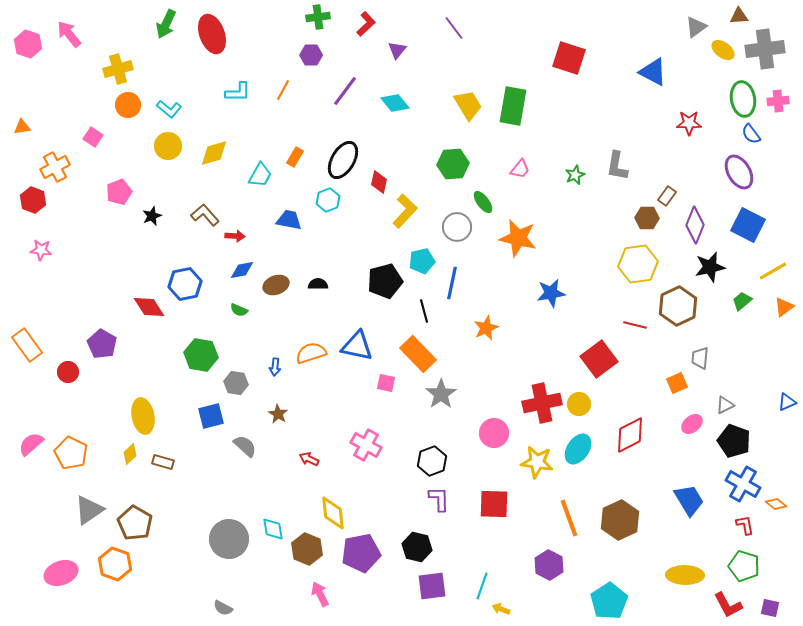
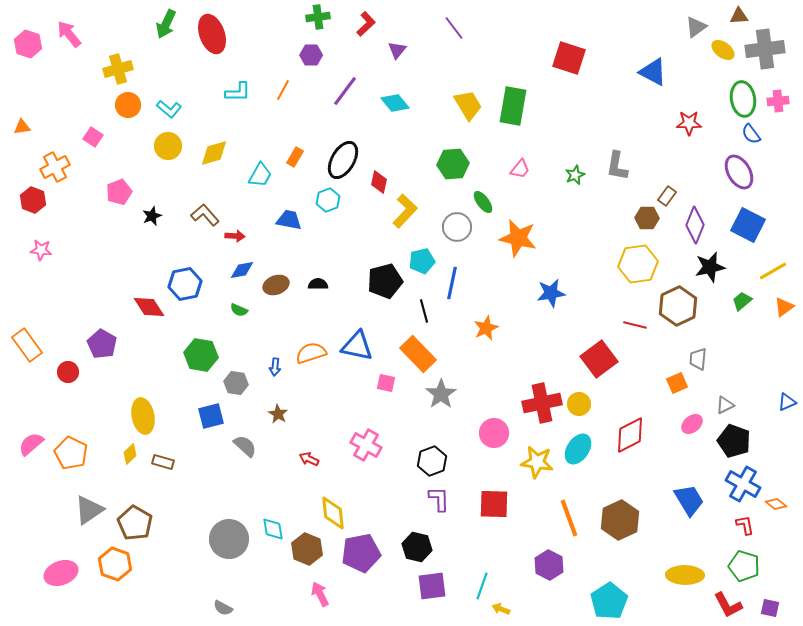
gray trapezoid at (700, 358): moved 2 px left, 1 px down
